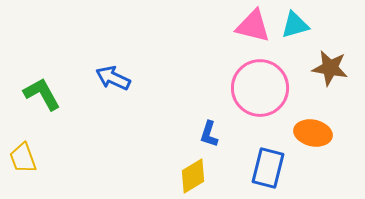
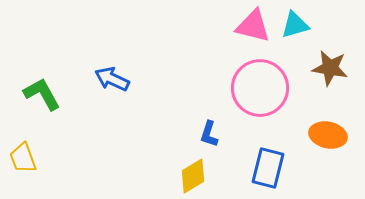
blue arrow: moved 1 px left, 1 px down
orange ellipse: moved 15 px right, 2 px down
